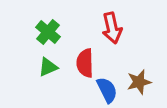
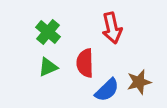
blue semicircle: rotated 72 degrees clockwise
